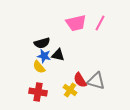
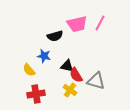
pink trapezoid: moved 1 px right, 1 px down
black semicircle: moved 13 px right, 7 px up
black triangle: moved 9 px right, 11 px down
yellow semicircle: moved 10 px left, 3 px down
red semicircle: moved 4 px left, 5 px up
red cross: moved 2 px left, 2 px down; rotated 18 degrees counterclockwise
